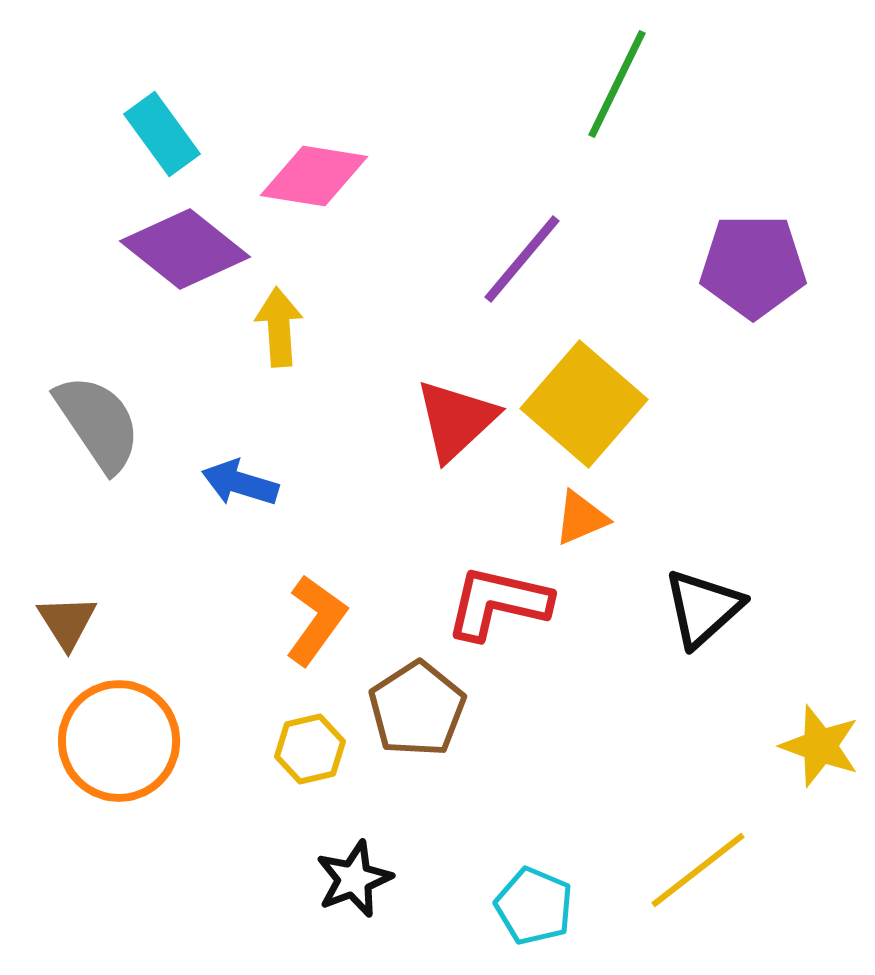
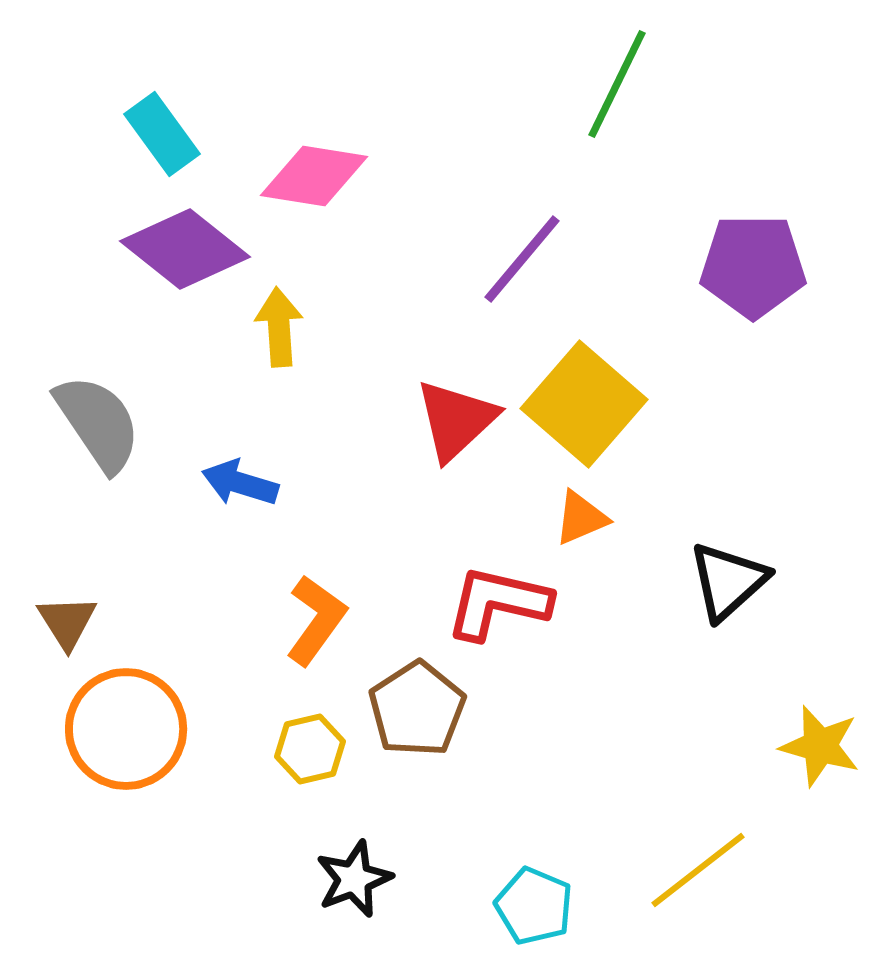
black triangle: moved 25 px right, 27 px up
orange circle: moved 7 px right, 12 px up
yellow star: rotated 4 degrees counterclockwise
